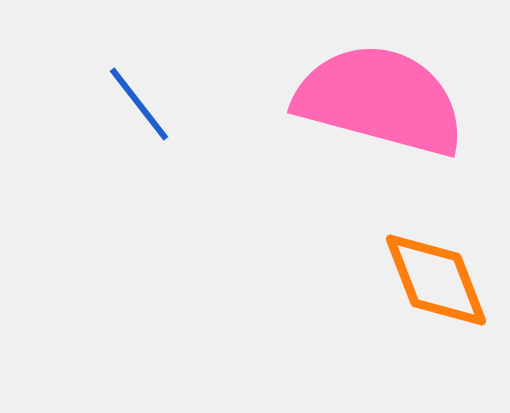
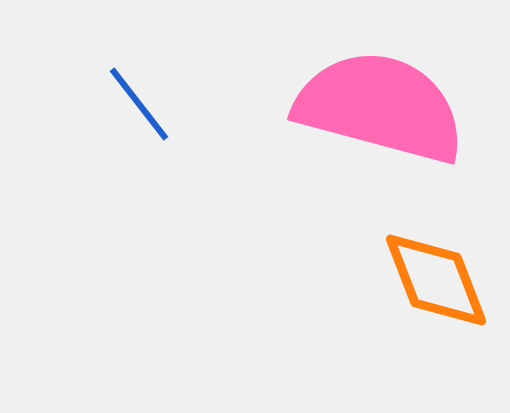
pink semicircle: moved 7 px down
